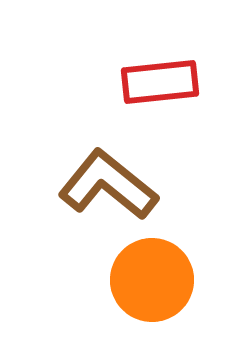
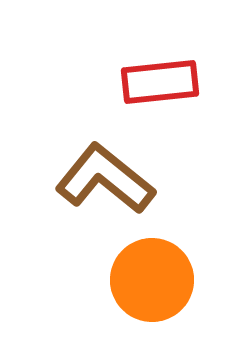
brown L-shape: moved 3 px left, 6 px up
